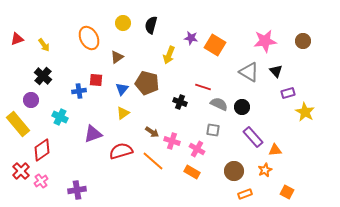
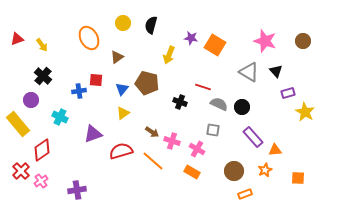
pink star at (265, 41): rotated 25 degrees clockwise
yellow arrow at (44, 45): moved 2 px left
orange square at (287, 192): moved 11 px right, 14 px up; rotated 24 degrees counterclockwise
